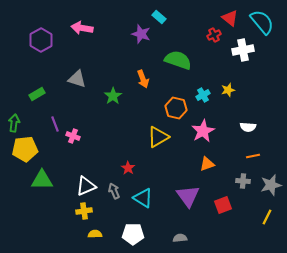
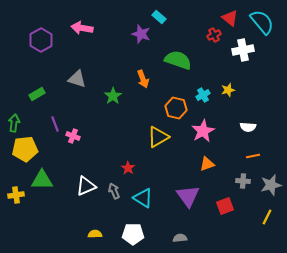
red square: moved 2 px right, 1 px down
yellow cross: moved 68 px left, 16 px up
